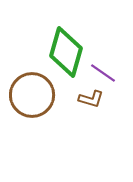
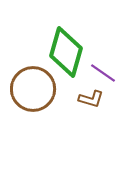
brown circle: moved 1 px right, 6 px up
